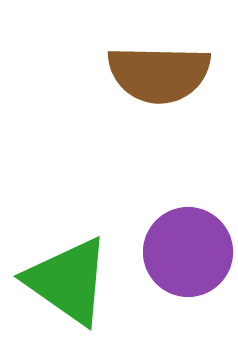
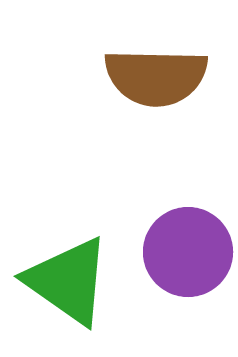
brown semicircle: moved 3 px left, 3 px down
